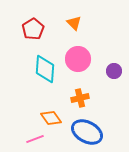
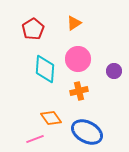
orange triangle: rotated 42 degrees clockwise
orange cross: moved 1 px left, 7 px up
